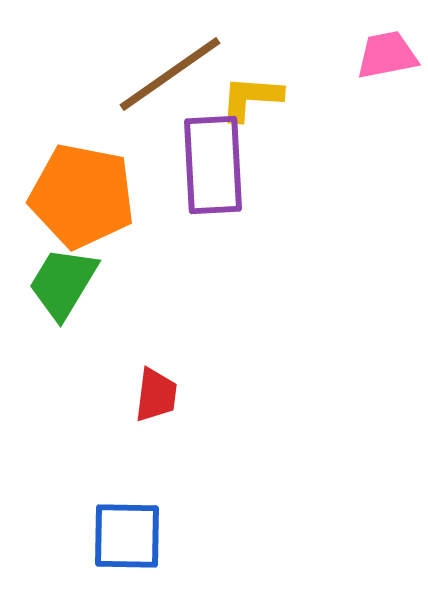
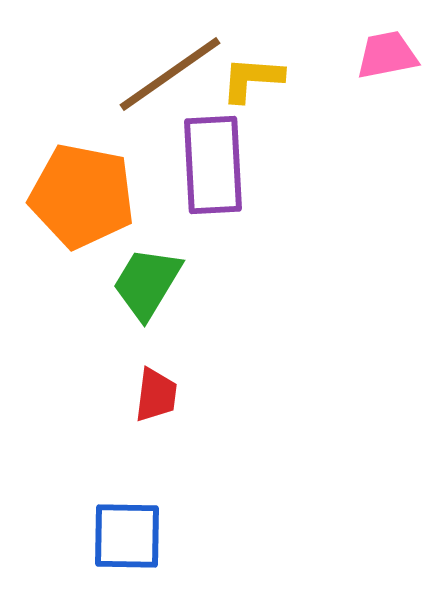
yellow L-shape: moved 1 px right, 19 px up
green trapezoid: moved 84 px right
